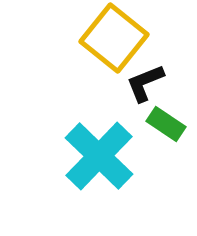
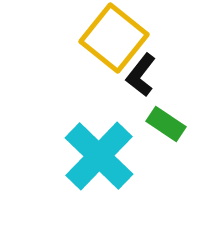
black L-shape: moved 4 px left, 8 px up; rotated 30 degrees counterclockwise
